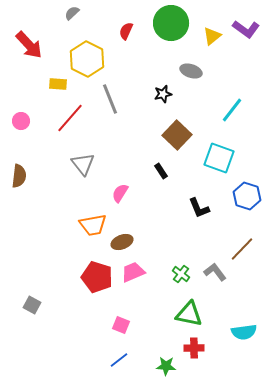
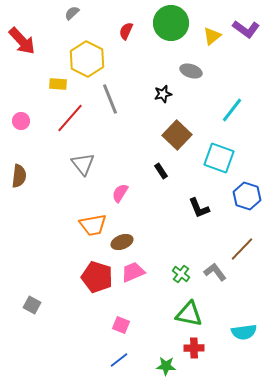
red arrow: moved 7 px left, 4 px up
